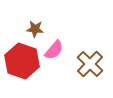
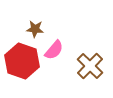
brown cross: moved 2 px down
